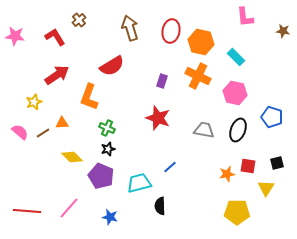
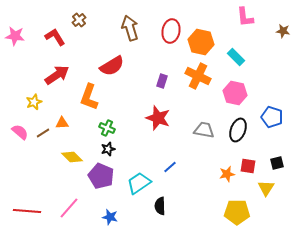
cyan trapezoid: rotated 20 degrees counterclockwise
